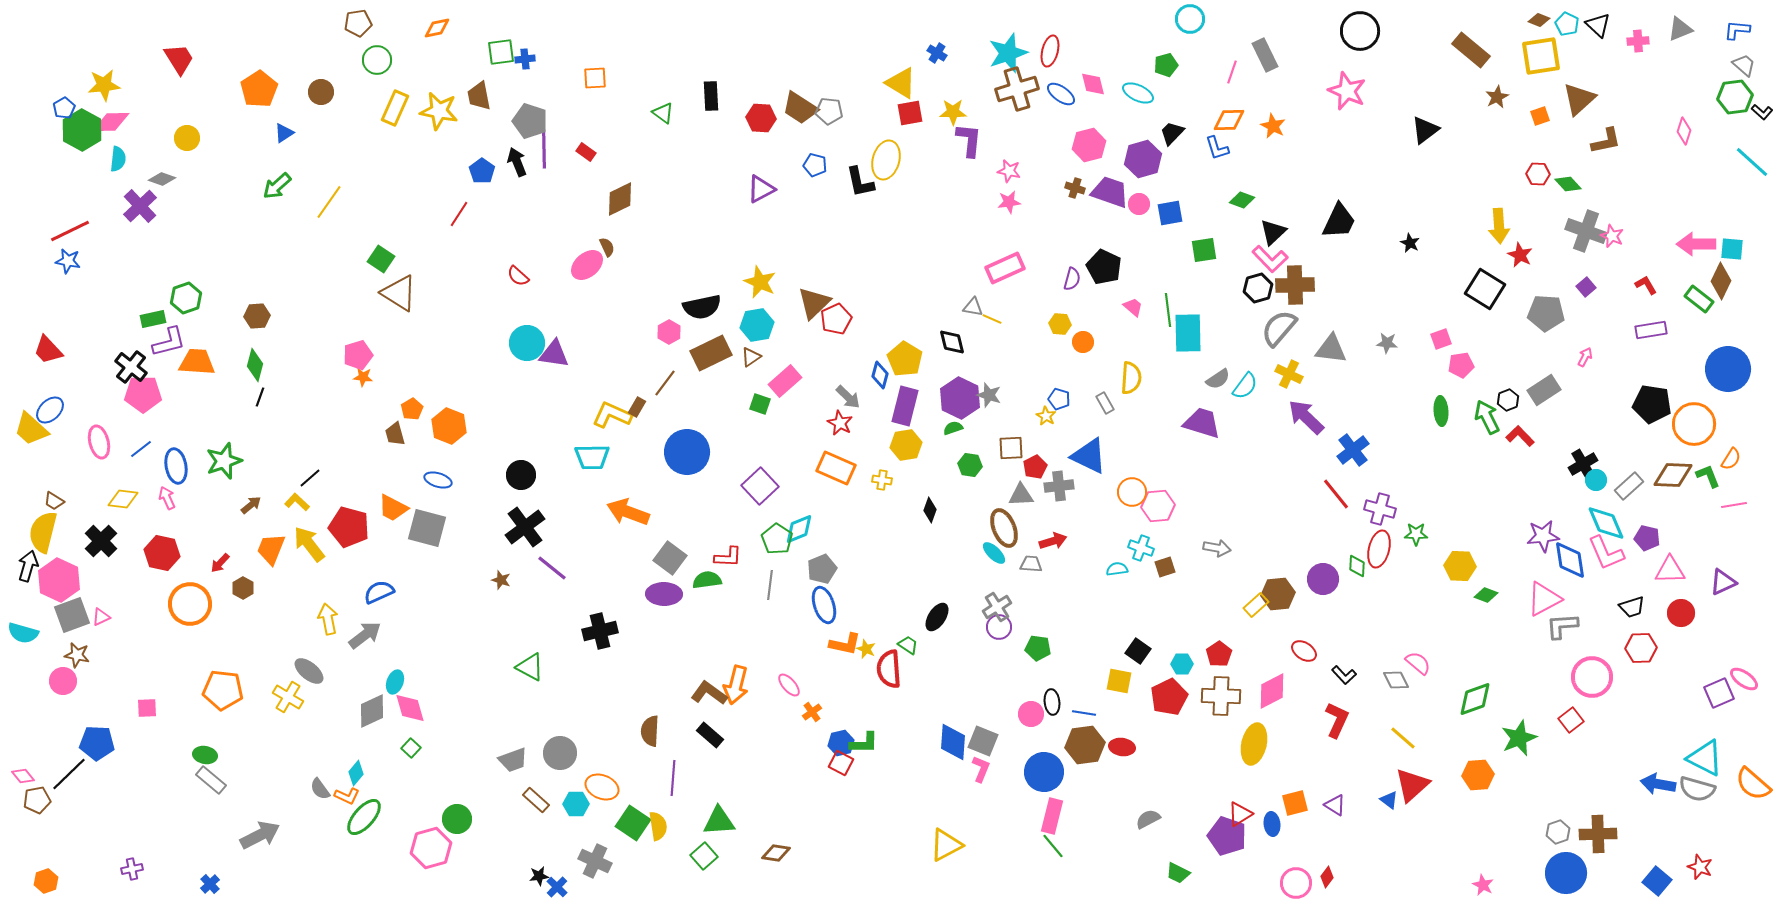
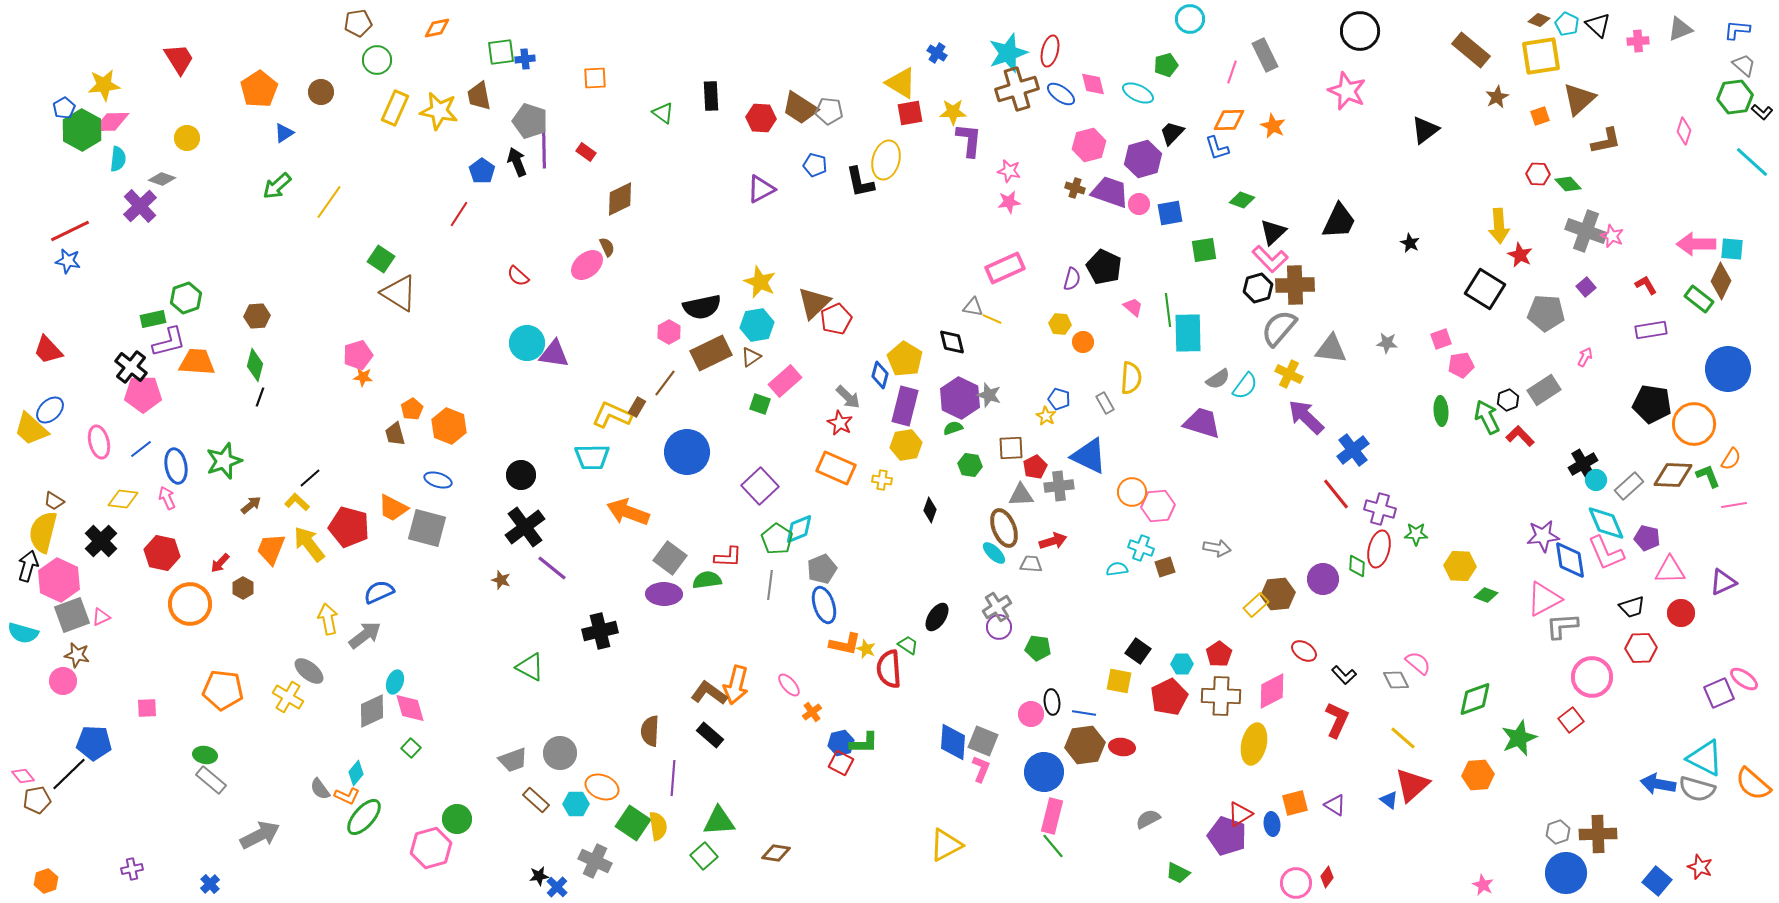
blue pentagon at (97, 743): moved 3 px left
